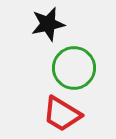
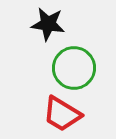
black star: rotated 20 degrees clockwise
